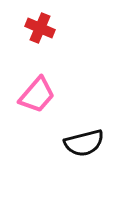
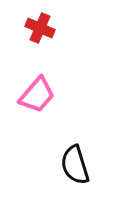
black semicircle: moved 9 px left, 22 px down; rotated 87 degrees clockwise
